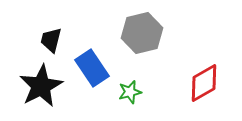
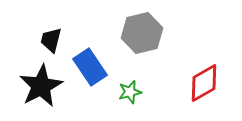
blue rectangle: moved 2 px left, 1 px up
